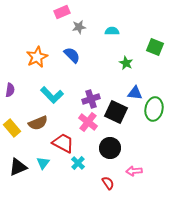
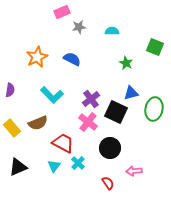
blue semicircle: moved 4 px down; rotated 18 degrees counterclockwise
blue triangle: moved 4 px left; rotated 21 degrees counterclockwise
purple cross: rotated 18 degrees counterclockwise
cyan triangle: moved 11 px right, 3 px down
